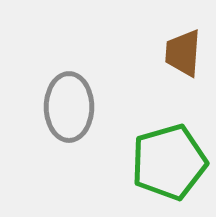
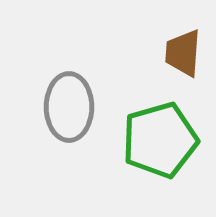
green pentagon: moved 9 px left, 22 px up
